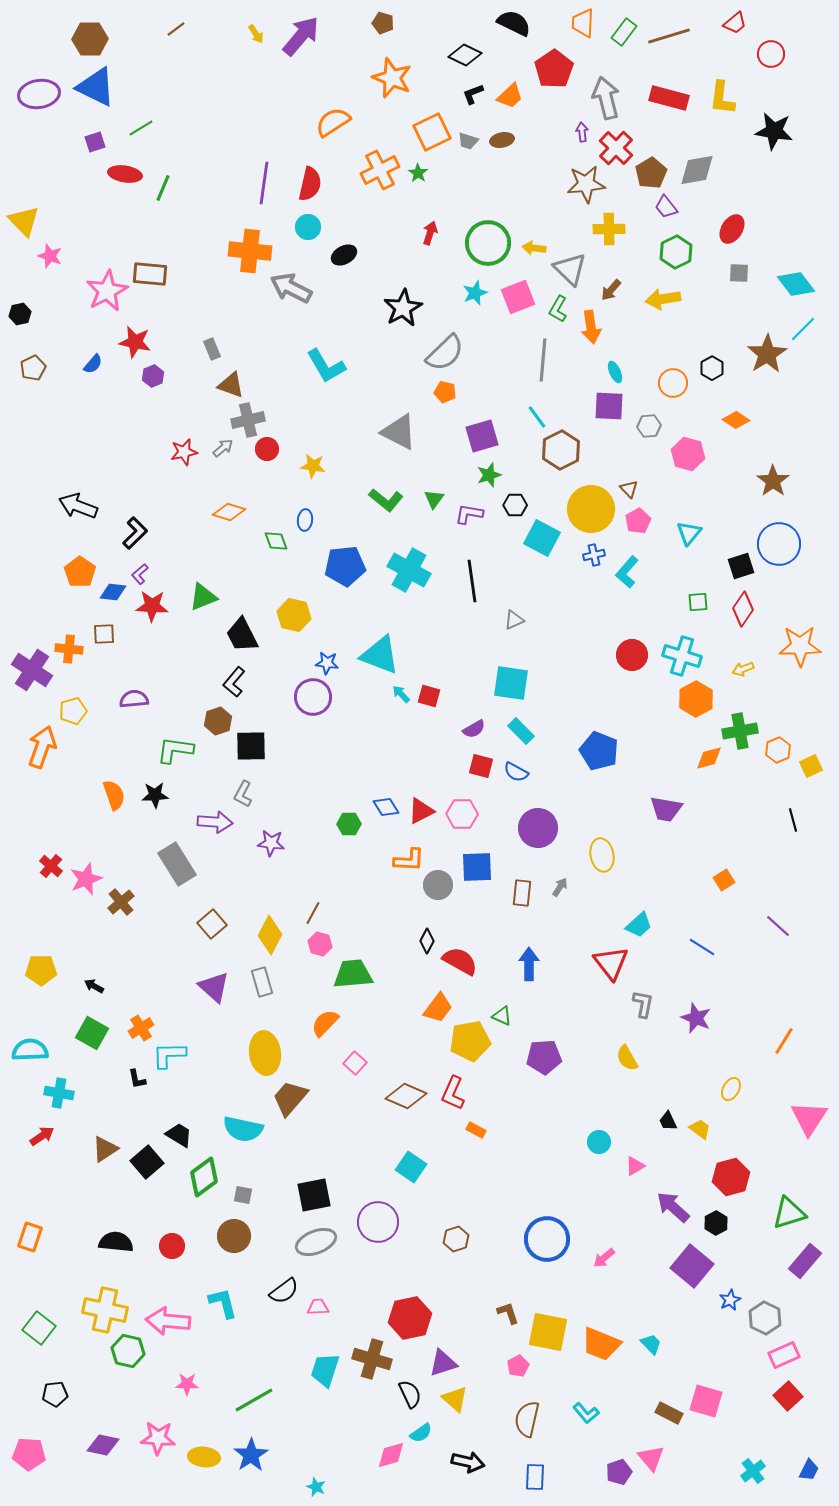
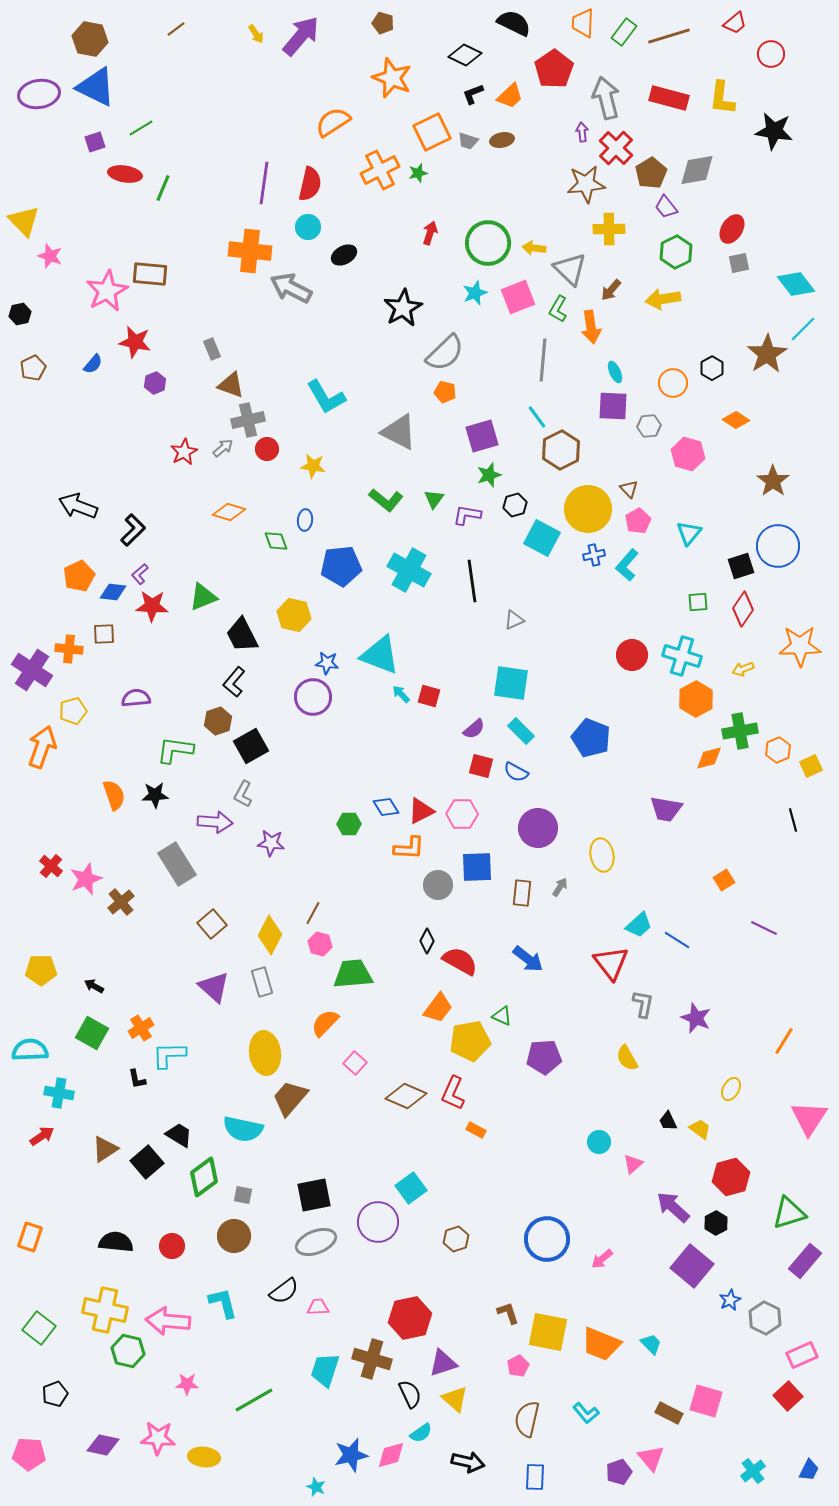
brown hexagon at (90, 39): rotated 12 degrees clockwise
green star at (418, 173): rotated 24 degrees clockwise
gray square at (739, 273): moved 10 px up; rotated 15 degrees counterclockwise
cyan L-shape at (326, 366): moved 31 px down
purple hexagon at (153, 376): moved 2 px right, 7 px down
purple square at (609, 406): moved 4 px right
red star at (184, 452): rotated 16 degrees counterclockwise
black hexagon at (515, 505): rotated 15 degrees counterclockwise
yellow circle at (591, 509): moved 3 px left
purple L-shape at (469, 514): moved 2 px left, 1 px down
black L-shape at (135, 533): moved 2 px left, 3 px up
blue circle at (779, 544): moved 1 px left, 2 px down
blue pentagon at (345, 566): moved 4 px left
orange pentagon at (80, 572): moved 1 px left, 4 px down; rotated 12 degrees clockwise
cyan L-shape at (627, 572): moved 7 px up
purple semicircle at (134, 699): moved 2 px right, 1 px up
purple semicircle at (474, 729): rotated 10 degrees counterclockwise
black square at (251, 746): rotated 28 degrees counterclockwise
blue pentagon at (599, 751): moved 8 px left, 13 px up
orange L-shape at (409, 860): moved 12 px up
purple line at (778, 926): moved 14 px left, 2 px down; rotated 16 degrees counterclockwise
blue line at (702, 947): moved 25 px left, 7 px up
blue arrow at (529, 964): moved 1 px left, 5 px up; rotated 128 degrees clockwise
pink triangle at (635, 1166): moved 2 px left, 2 px up; rotated 10 degrees counterclockwise
cyan square at (411, 1167): moved 21 px down; rotated 20 degrees clockwise
pink arrow at (604, 1258): moved 2 px left, 1 px down
pink rectangle at (784, 1355): moved 18 px right
black pentagon at (55, 1394): rotated 15 degrees counterclockwise
blue star at (251, 1455): moved 100 px right; rotated 20 degrees clockwise
